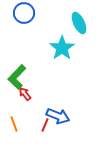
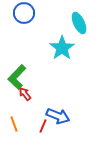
red line: moved 2 px left, 1 px down
